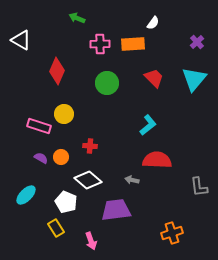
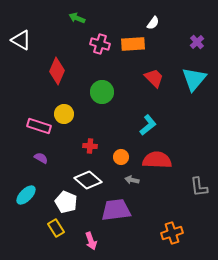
pink cross: rotated 18 degrees clockwise
green circle: moved 5 px left, 9 px down
orange circle: moved 60 px right
